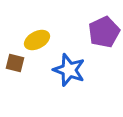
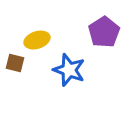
purple pentagon: rotated 8 degrees counterclockwise
yellow ellipse: rotated 10 degrees clockwise
